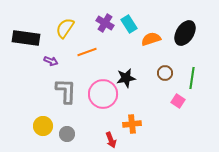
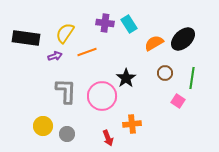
purple cross: rotated 24 degrees counterclockwise
yellow semicircle: moved 5 px down
black ellipse: moved 2 px left, 6 px down; rotated 15 degrees clockwise
orange semicircle: moved 3 px right, 4 px down; rotated 12 degrees counterclockwise
purple arrow: moved 4 px right, 5 px up; rotated 40 degrees counterclockwise
black star: rotated 24 degrees counterclockwise
pink circle: moved 1 px left, 2 px down
red arrow: moved 3 px left, 2 px up
